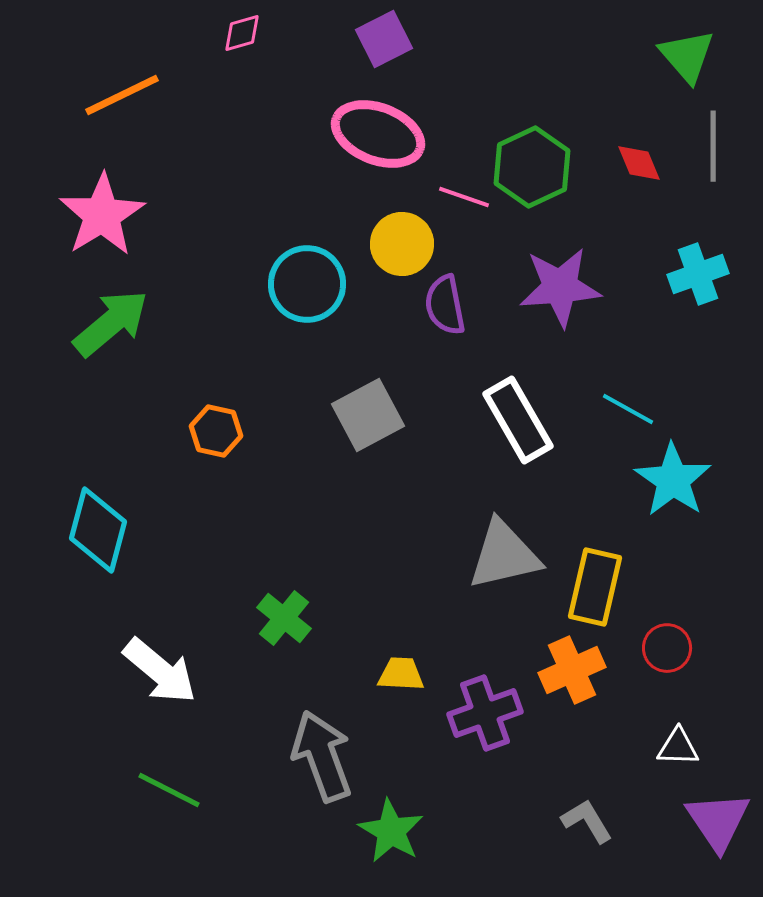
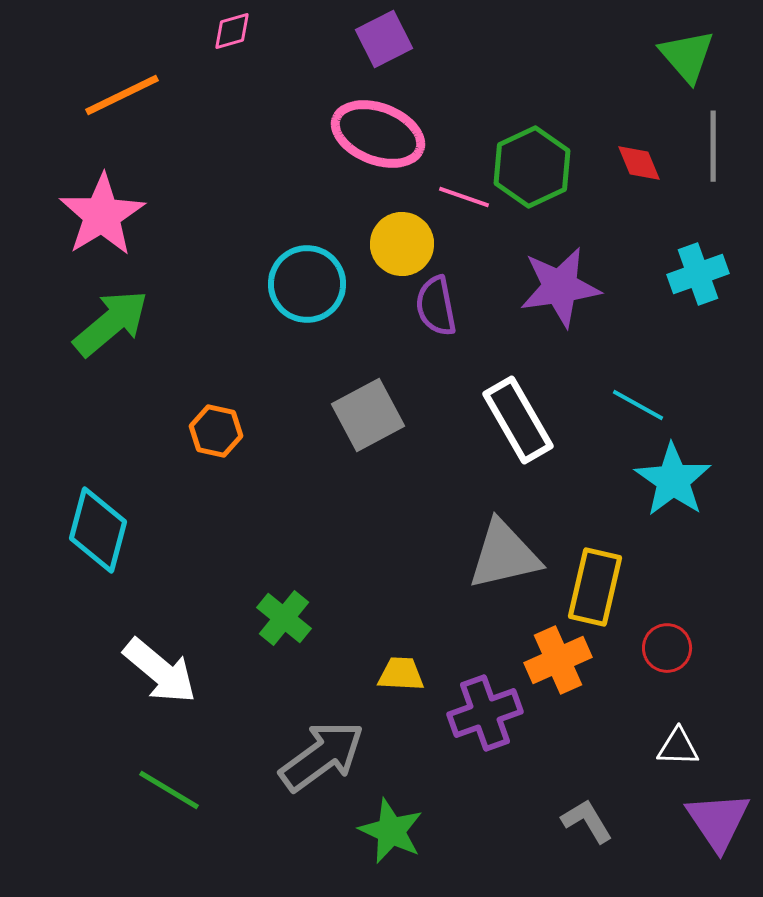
pink diamond: moved 10 px left, 2 px up
purple star: rotated 4 degrees counterclockwise
purple semicircle: moved 9 px left, 1 px down
cyan line: moved 10 px right, 4 px up
orange cross: moved 14 px left, 10 px up
gray arrow: rotated 74 degrees clockwise
green line: rotated 4 degrees clockwise
green star: rotated 6 degrees counterclockwise
